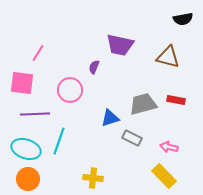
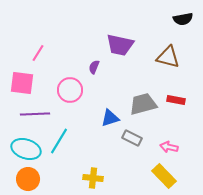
cyan line: rotated 12 degrees clockwise
